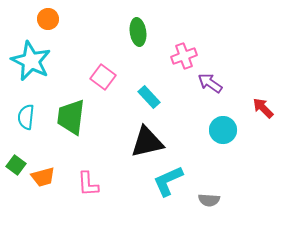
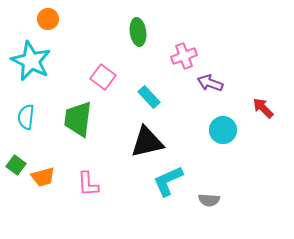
purple arrow: rotated 15 degrees counterclockwise
green trapezoid: moved 7 px right, 2 px down
